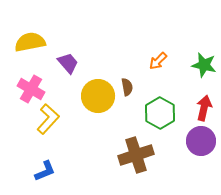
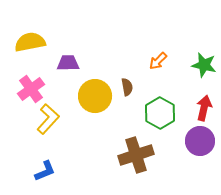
purple trapezoid: rotated 50 degrees counterclockwise
pink cross: rotated 24 degrees clockwise
yellow circle: moved 3 px left
purple circle: moved 1 px left
